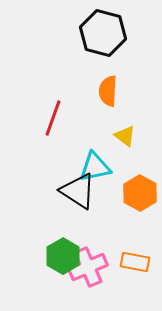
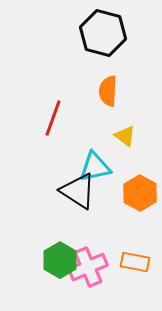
green hexagon: moved 3 px left, 4 px down
